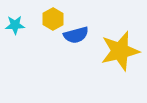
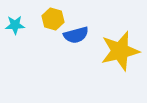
yellow hexagon: rotated 15 degrees counterclockwise
